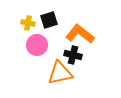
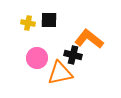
black square: rotated 18 degrees clockwise
orange L-shape: moved 9 px right, 5 px down
pink circle: moved 13 px down
